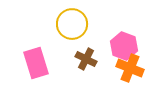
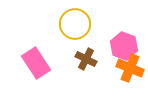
yellow circle: moved 3 px right
pink rectangle: rotated 16 degrees counterclockwise
